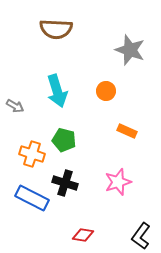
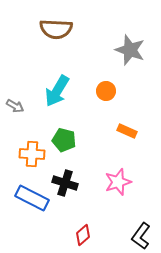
cyan arrow: rotated 48 degrees clockwise
orange cross: rotated 15 degrees counterclockwise
red diamond: rotated 50 degrees counterclockwise
